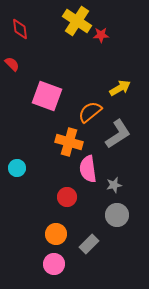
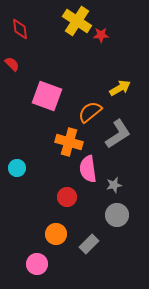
pink circle: moved 17 px left
